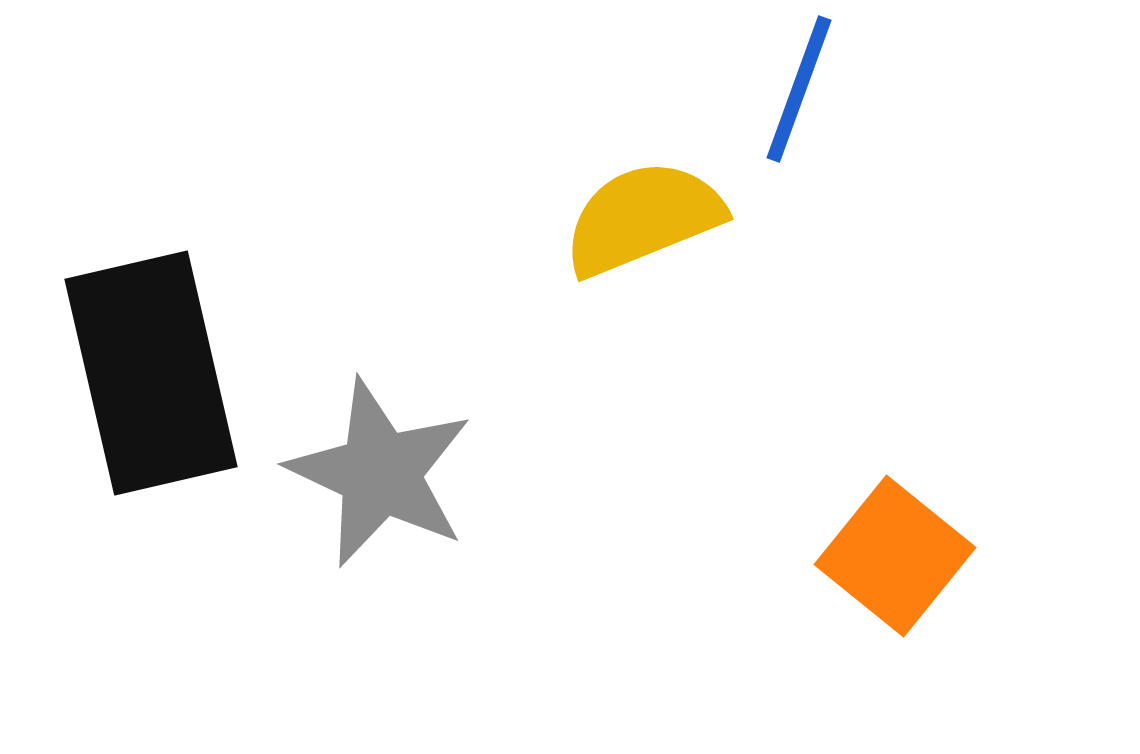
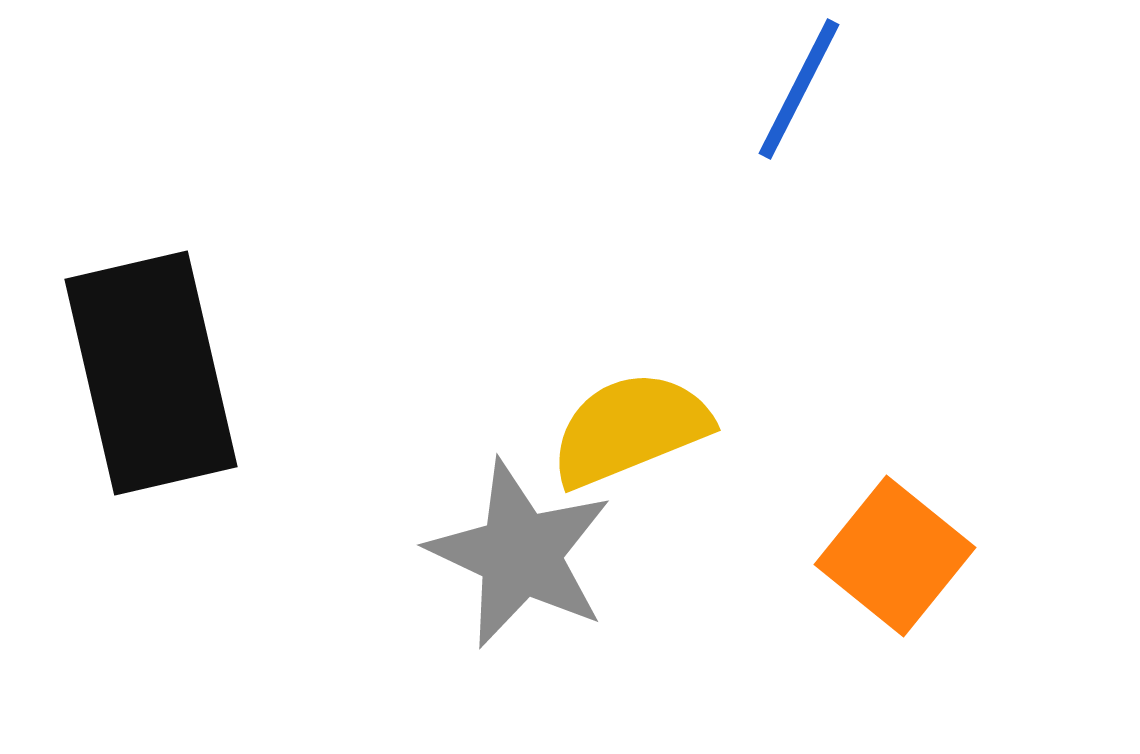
blue line: rotated 7 degrees clockwise
yellow semicircle: moved 13 px left, 211 px down
gray star: moved 140 px right, 81 px down
